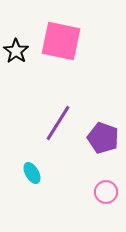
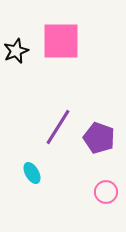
pink square: rotated 12 degrees counterclockwise
black star: rotated 15 degrees clockwise
purple line: moved 4 px down
purple pentagon: moved 4 px left
